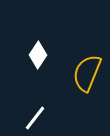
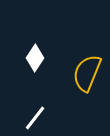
white diamond: moved 3 px left, 3 px down
